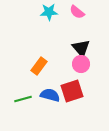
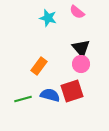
cyan star: moved 1 px left, 6 px down; rotated 18 degrees clockwise
